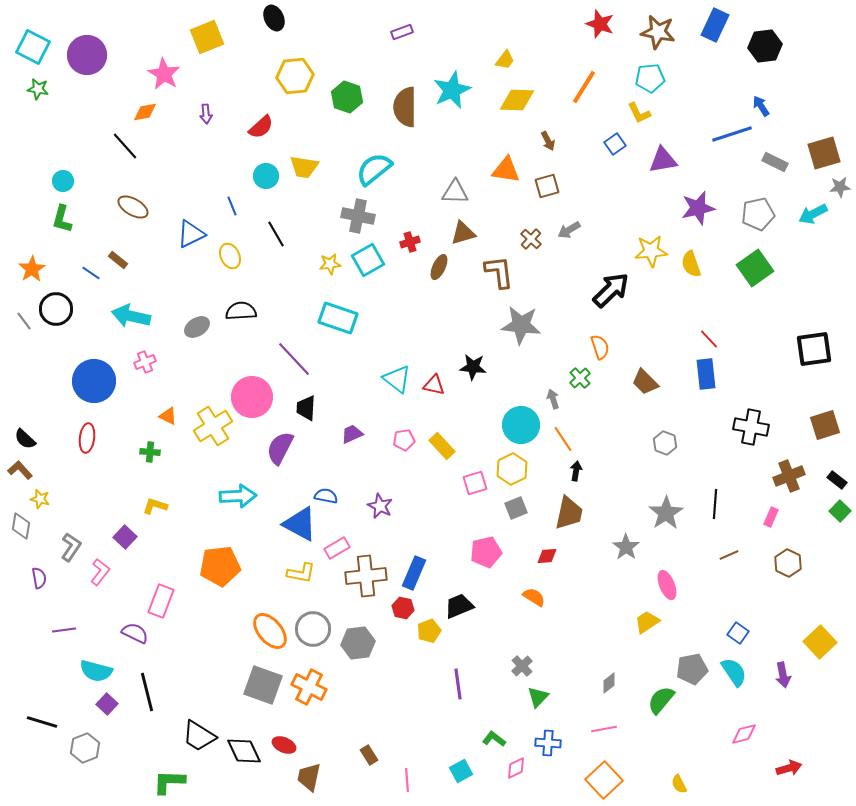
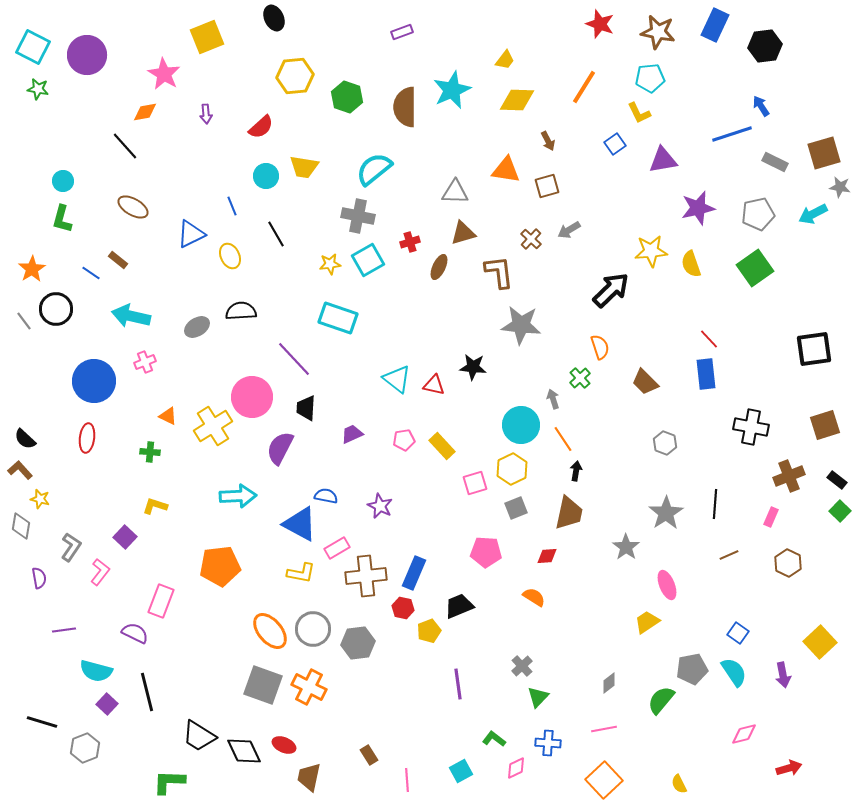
gray star at (840, 187): rotated 15 degrees clockwise
pink pentagon at (486, 552): rotated 16 degrees clockwise
